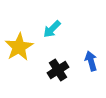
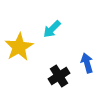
blue arrow: moved 4 px left, 2 px down
black cross: moved 1 px right, 6 px down
